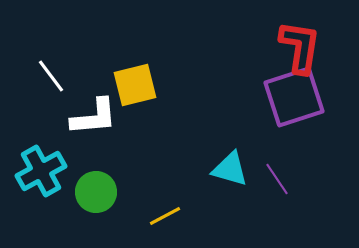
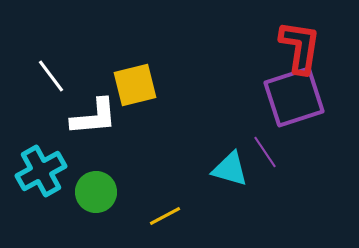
purple line: moved 12 px left, 27 px up
